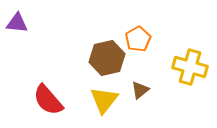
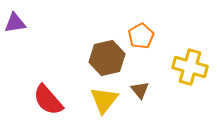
purple triangle: moved 2 px left; rotated 15 degrees counterclockwise
orange pentagon: moved 3 px right, 3 px up
brown triangle: rotated 30 degrees counterclockwise
